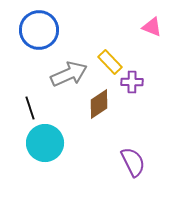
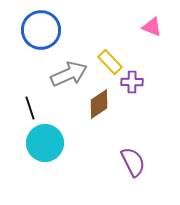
blue circle: moved 2 px right
